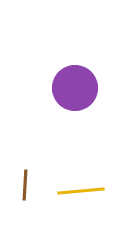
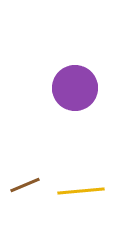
brown line: rotated 64 degrees clockwise
